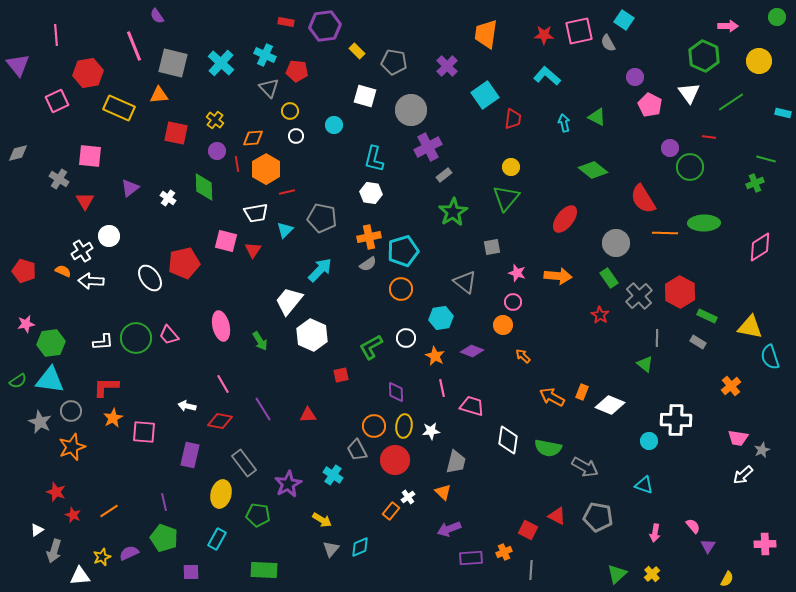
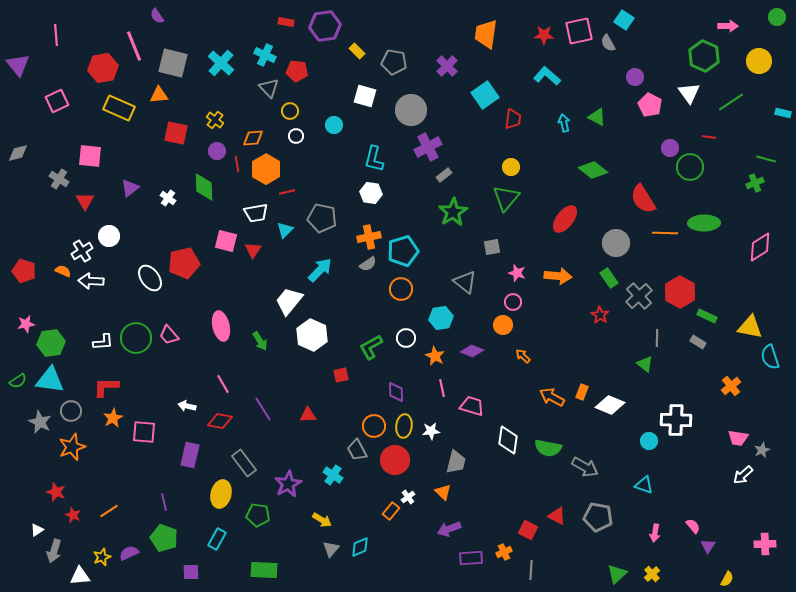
red hexagon at (88, 73): moved 15 px right, 5 px up
